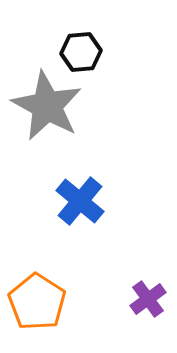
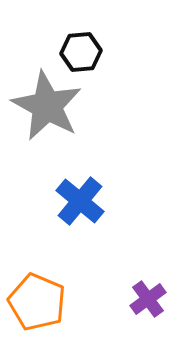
orange pentagon: rotated 10 degrees counterclockwise
